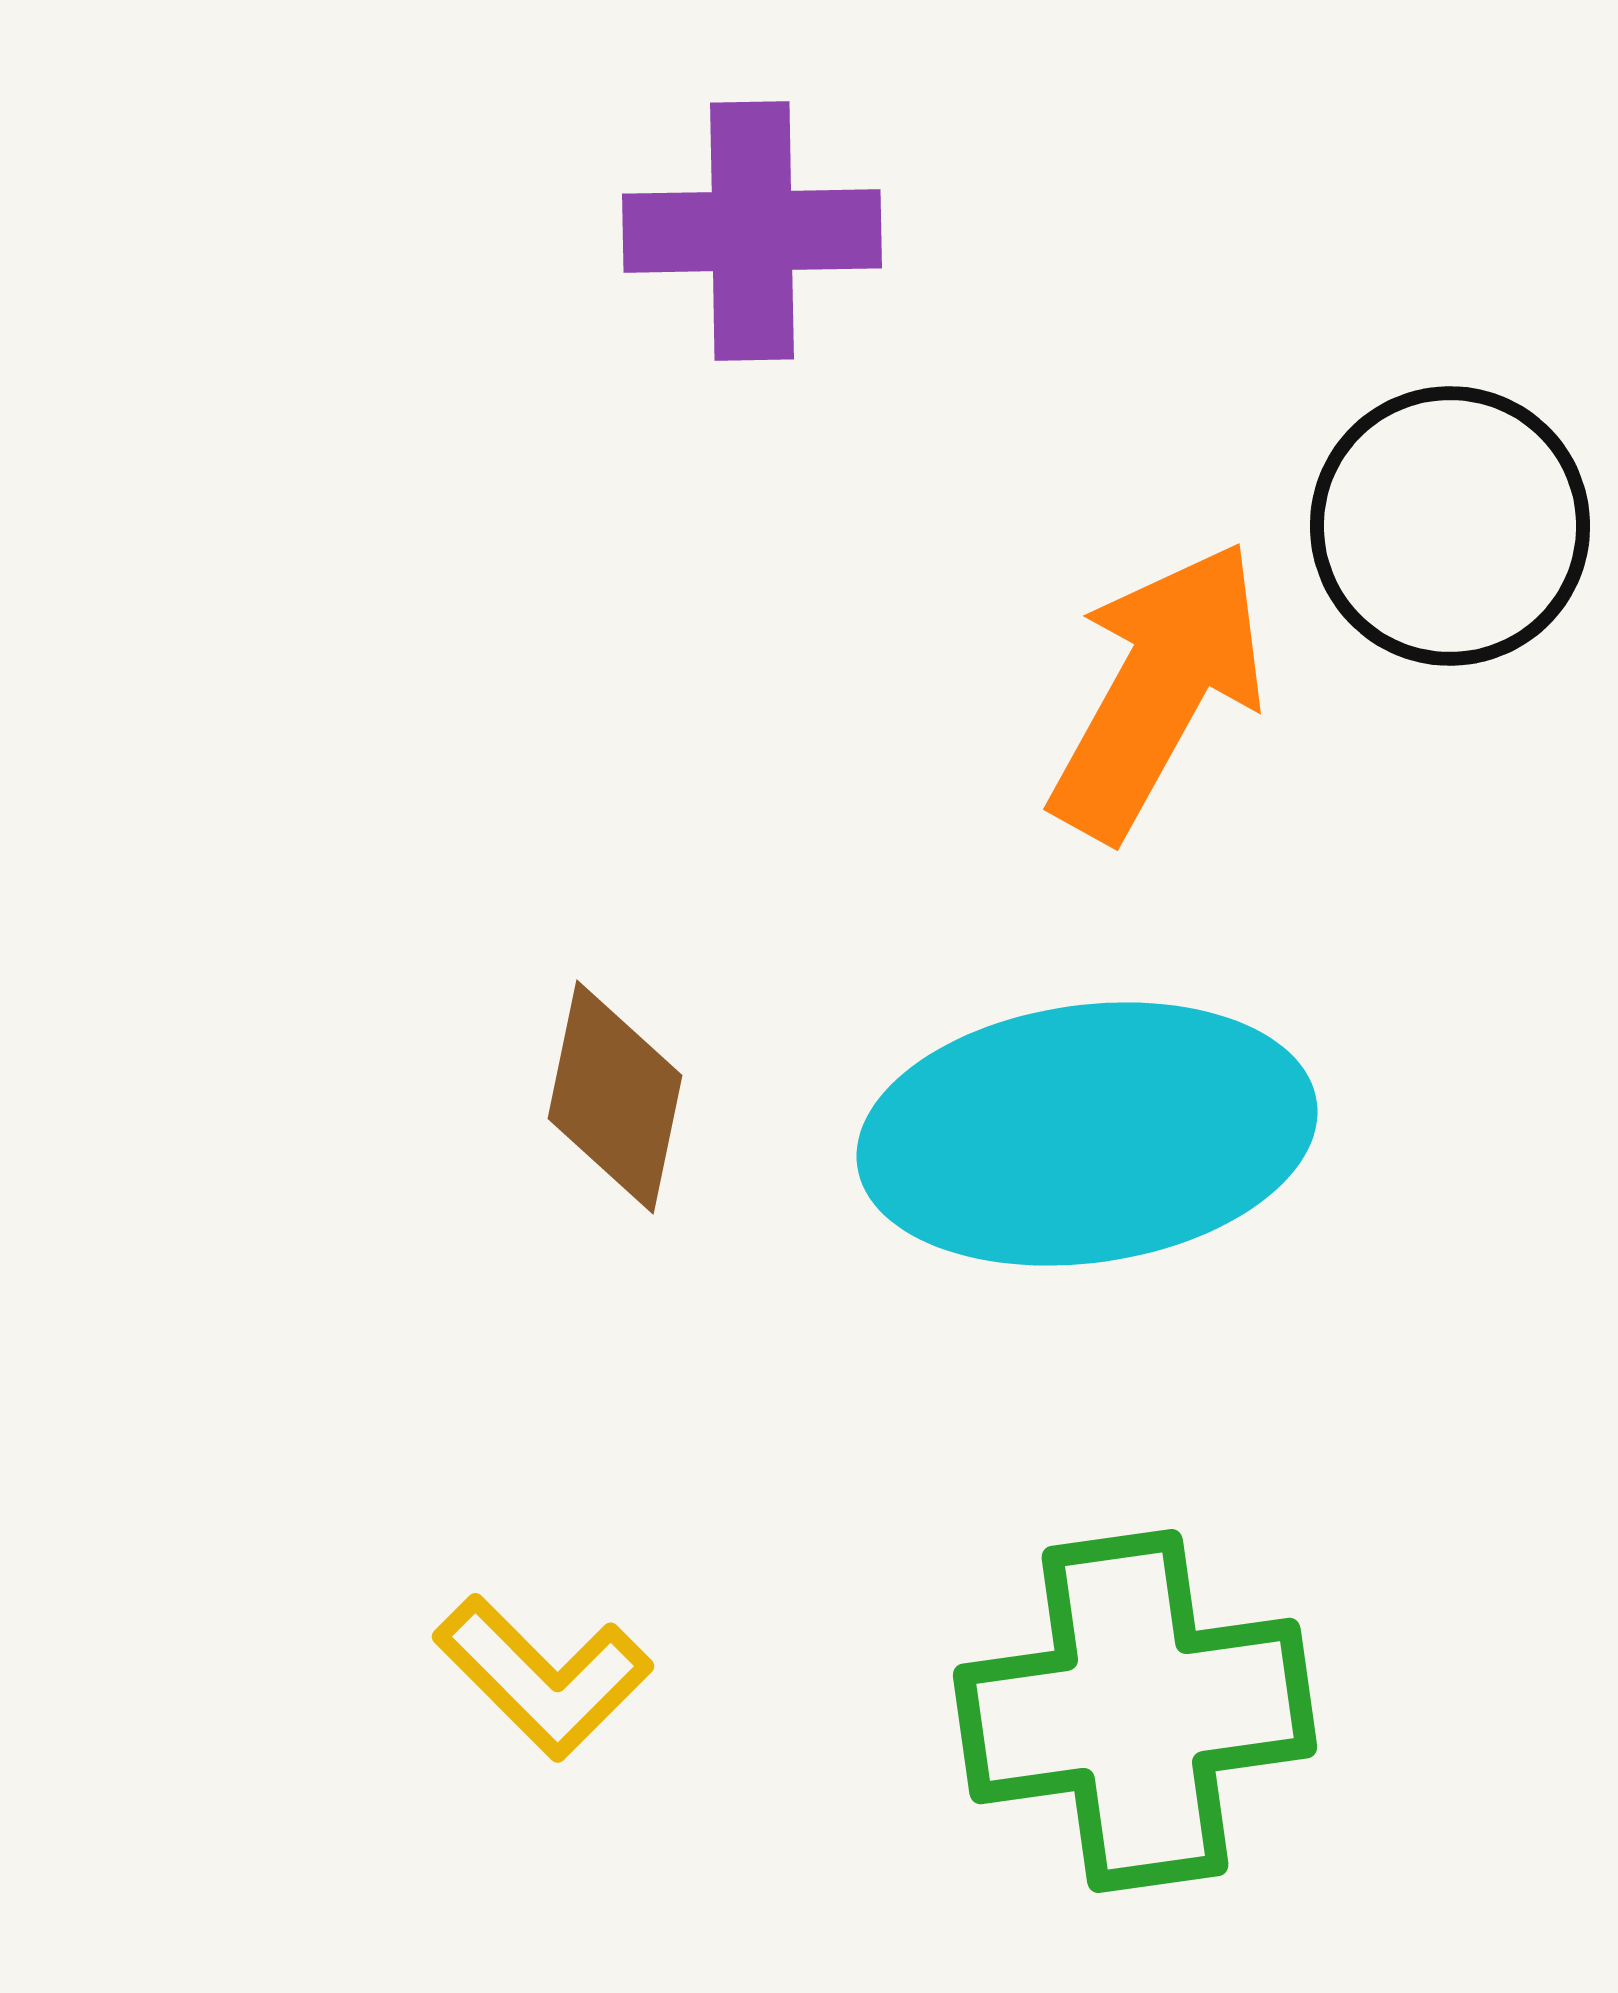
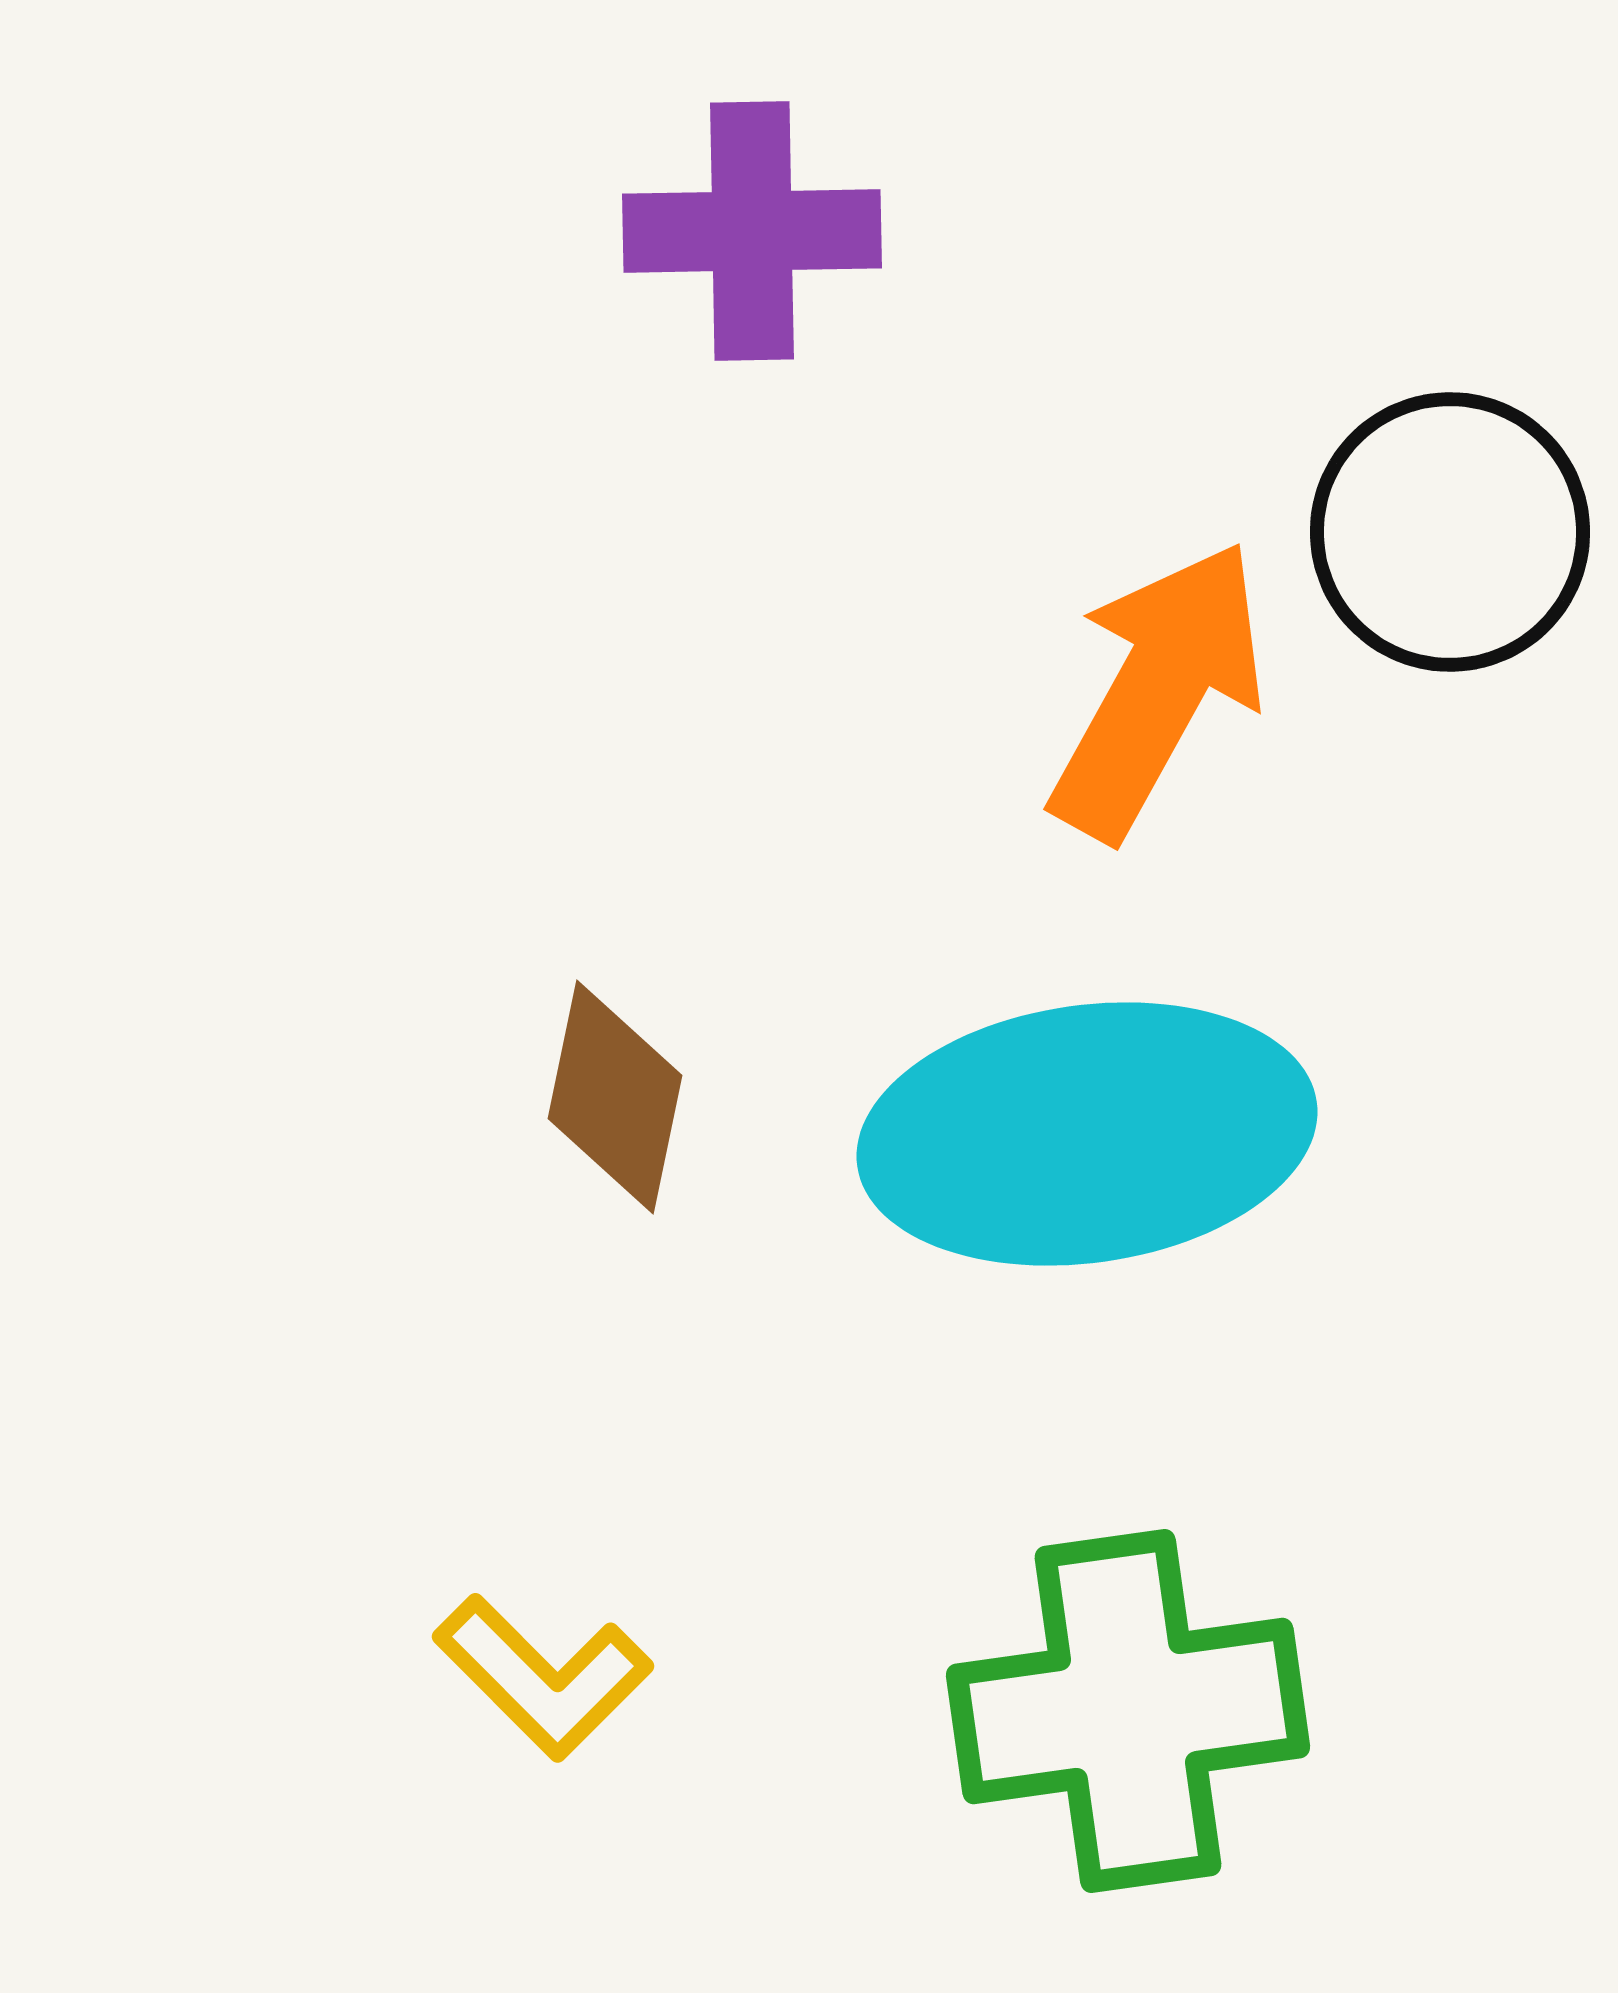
black circle: moved 6 px down
green cross: moved 7 px left
